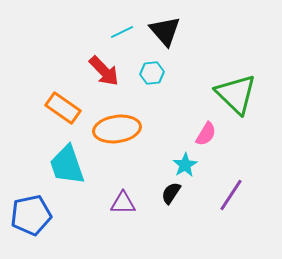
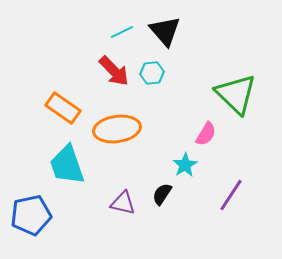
red arrow: moved 10 px right
black semicircle: moved 9 px left, 1 px down
purple triangle: rotated 12 degrees clockwise
